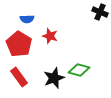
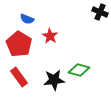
blue semicircle: rotated 24 degrees clockwise
red star: rotated 14 degrees clockwise
black star: moved 2 px down; rotated 15 degrees clockwise
